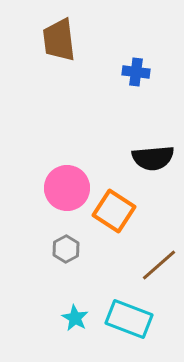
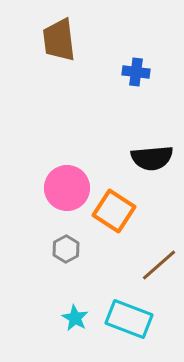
black semicircle: moved 1 px left
